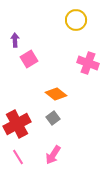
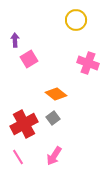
red cross: moved 7 px right
pink arrow: moved 1 px right, 1 px down
